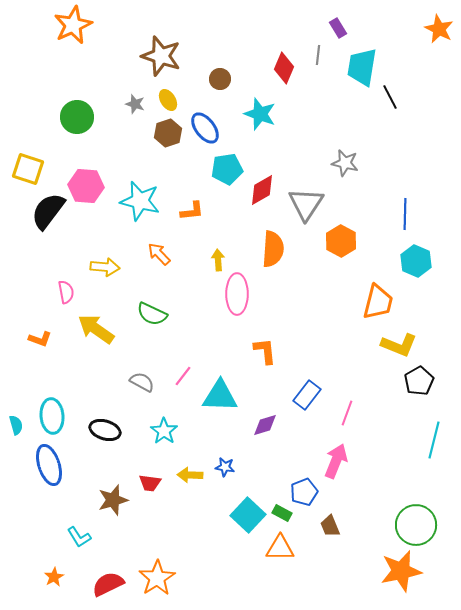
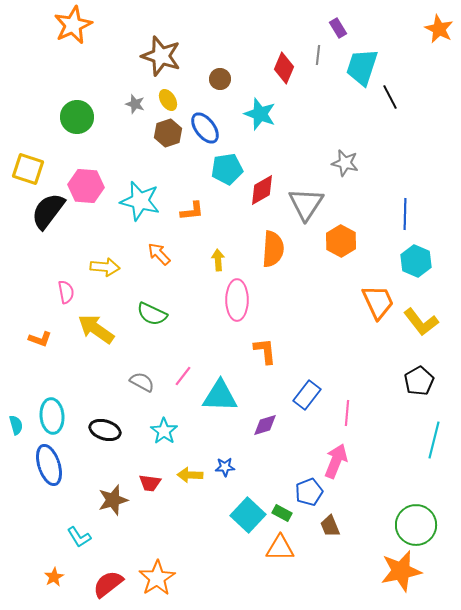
cyan trapezoid at (362, 67): rotated 9 degrees clockwise
pink ellipse at (237, 294): moved 6 px down
orange trapezoid at (378, 302): rotated 39 degrees counterclockwise
yellow L-shape at (399, 345): moved 22 px right, 23 px up; rotated 30 degrees clockwise
pink line at (347, 413): rotated 15 degrees counterclockwise
blue star at (225, 467): rotated 12 degrees counterclockwise
blue pentagon at (304, 492): moved 5 px right
red semicircle at (108, 584): rotated 12 degrees counterclockwise
